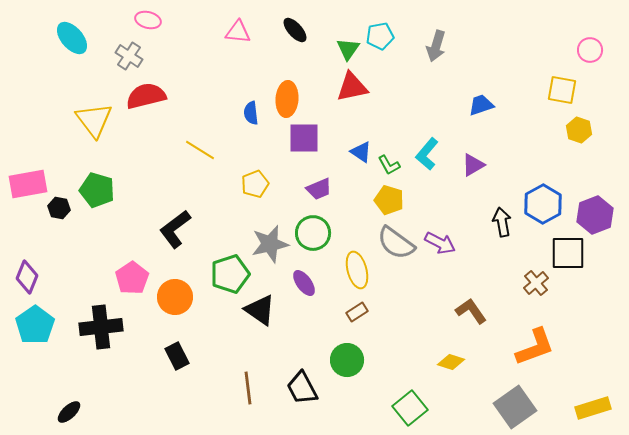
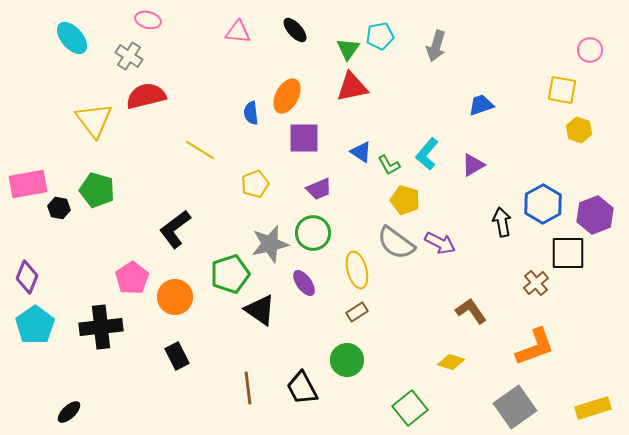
orange ellipse at (287, 99): moved 3 px up; rotated 24 degrees clockwise
yellow pentagon at (389, 200): moved 16 px right
